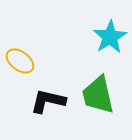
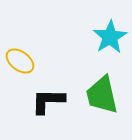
green trapezoid: moved 4 px right
black L-shape: rotated 12 degrees counterclockwise
